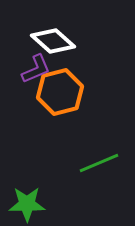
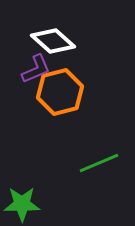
green star: moved 5 px left
